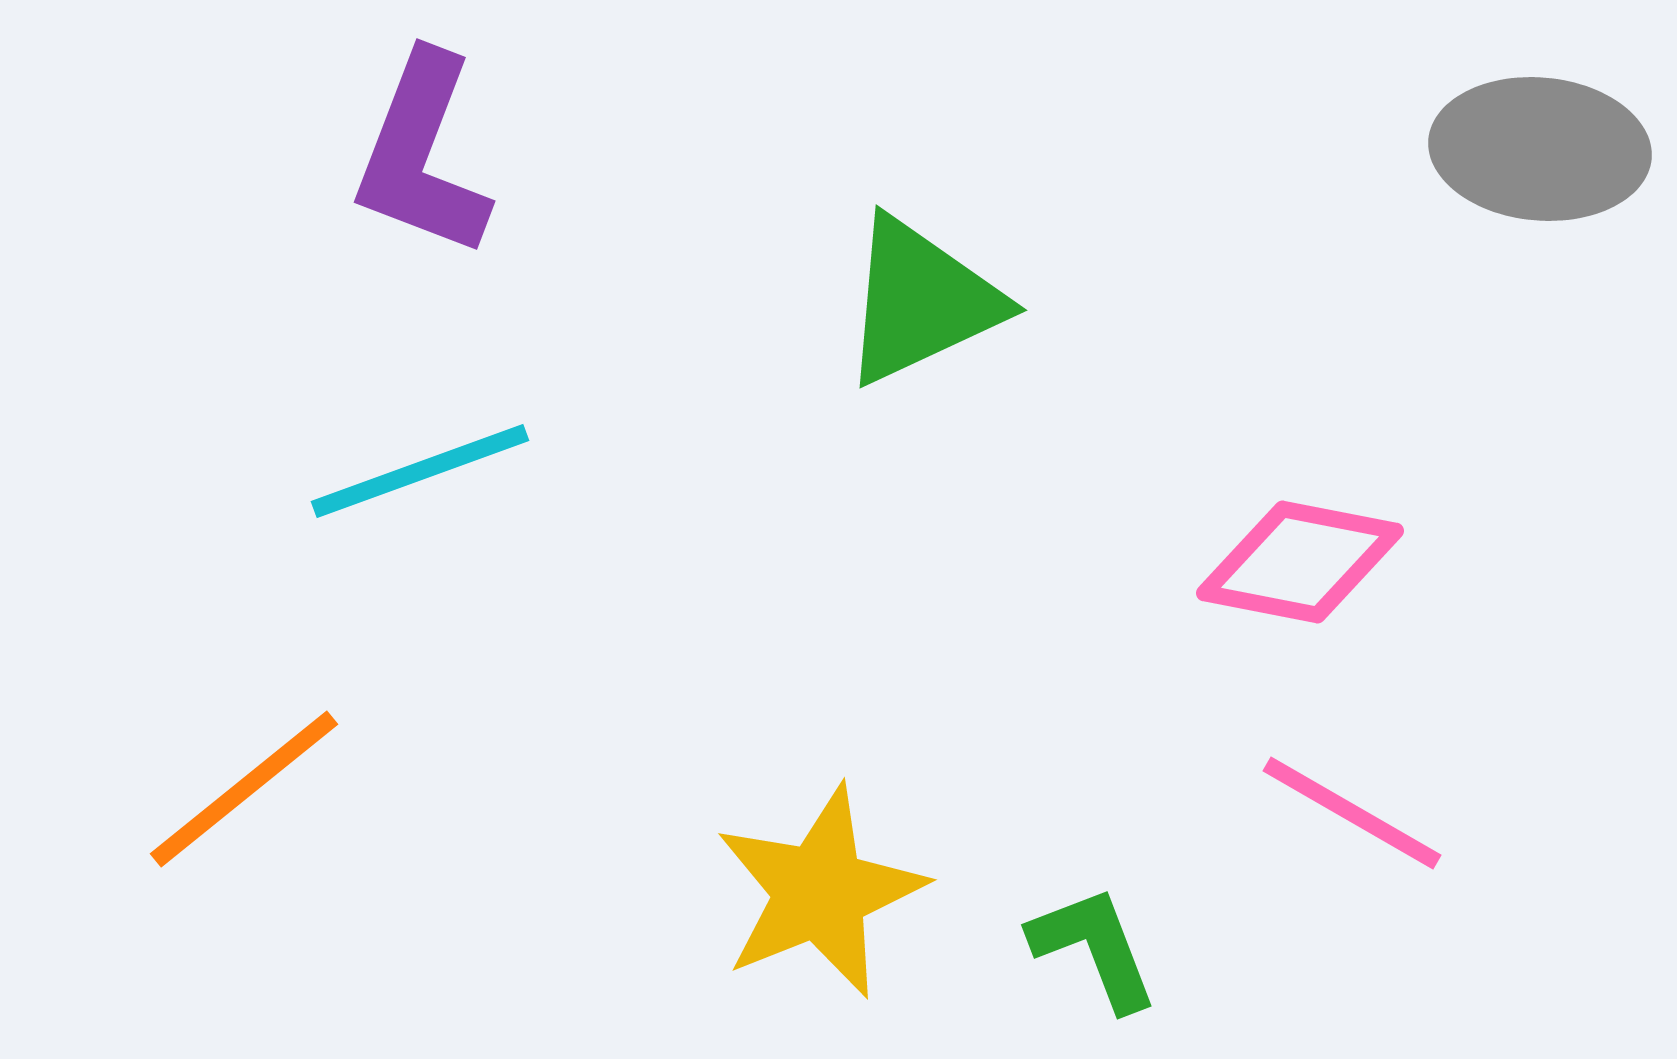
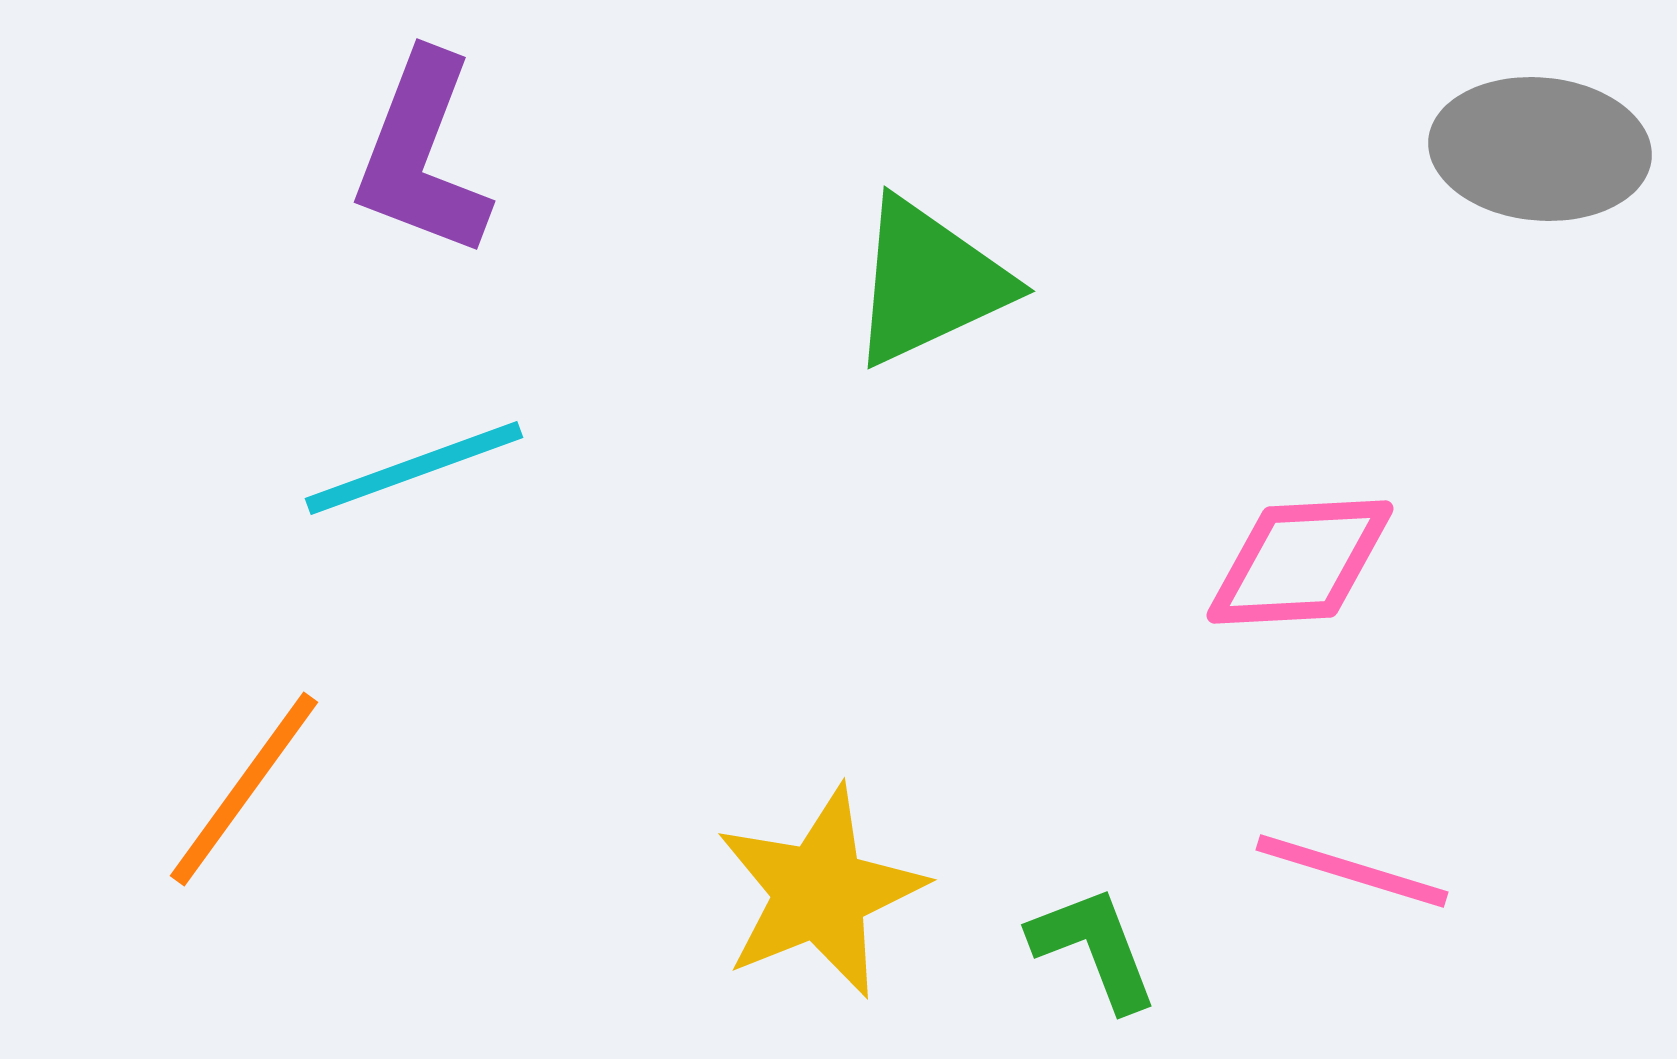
green triangle: moved 8 px right, 19 px up
cyan line: moved 6 px left, 3 px up
pink diamond: rotated 14 degrees counterclockwise
orange line: rotated 15 degrees counterclockwise
pink line: moved 58 px down; rotated 13 degrees counterclockwise
